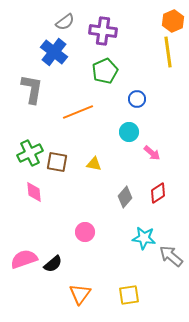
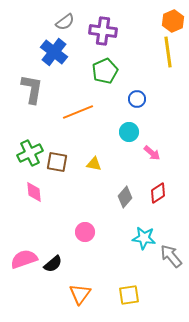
gray arrow: rotated 10 degrees clockwise
